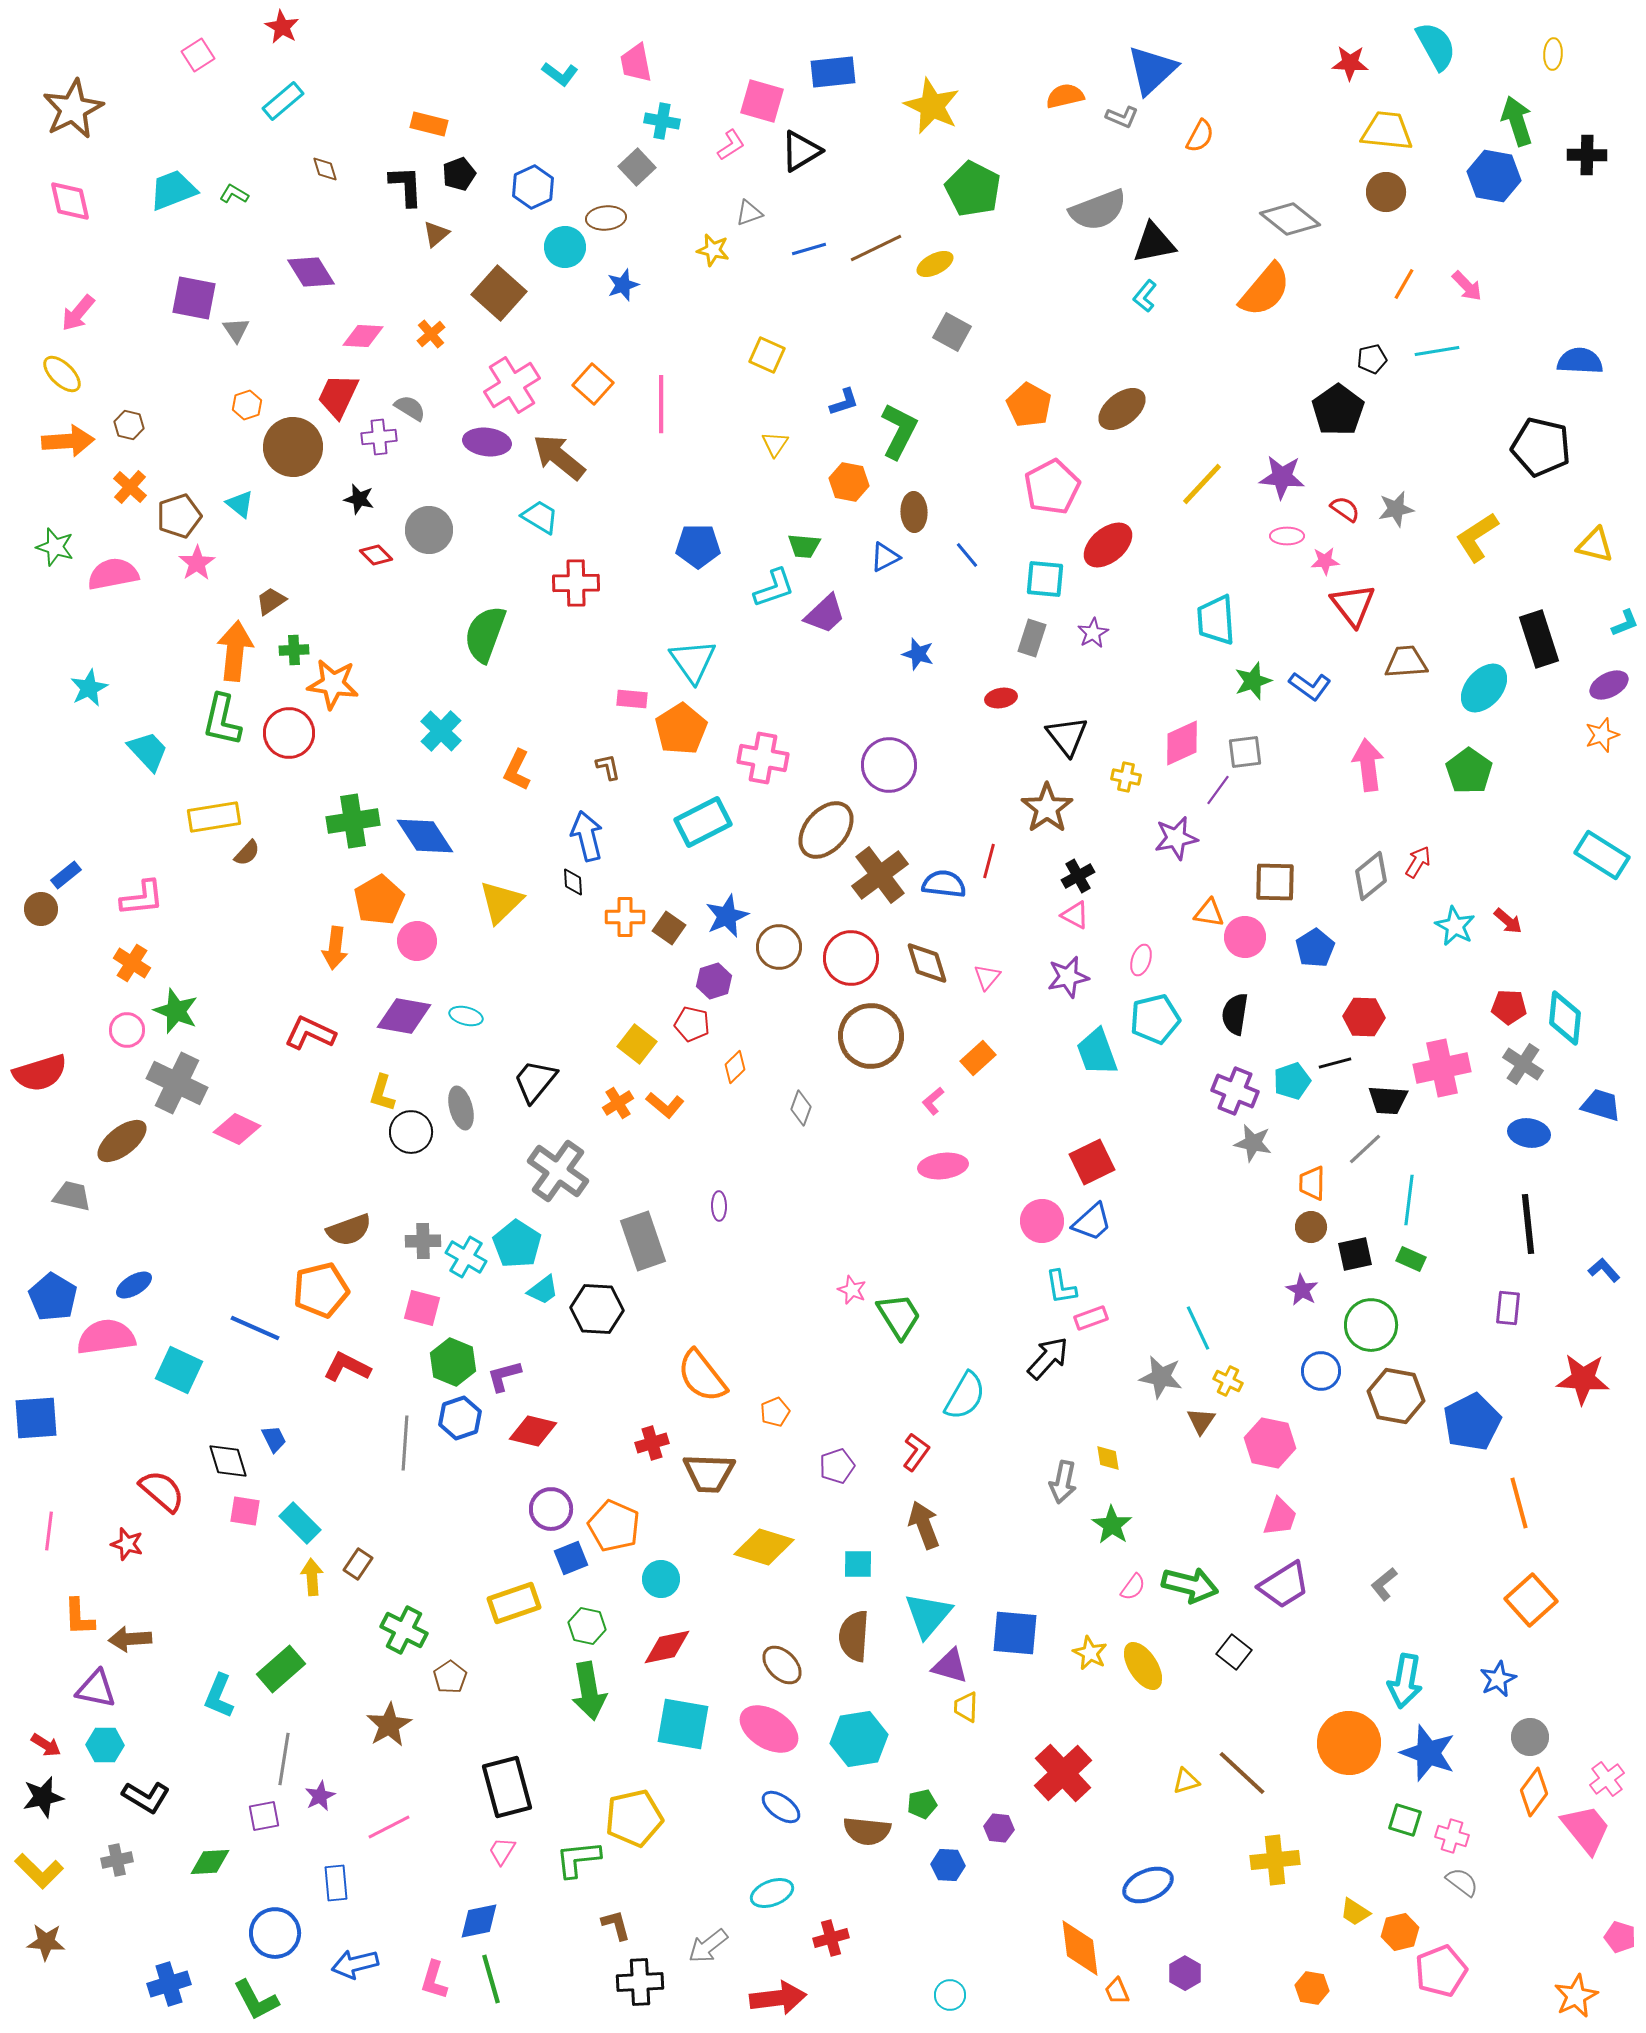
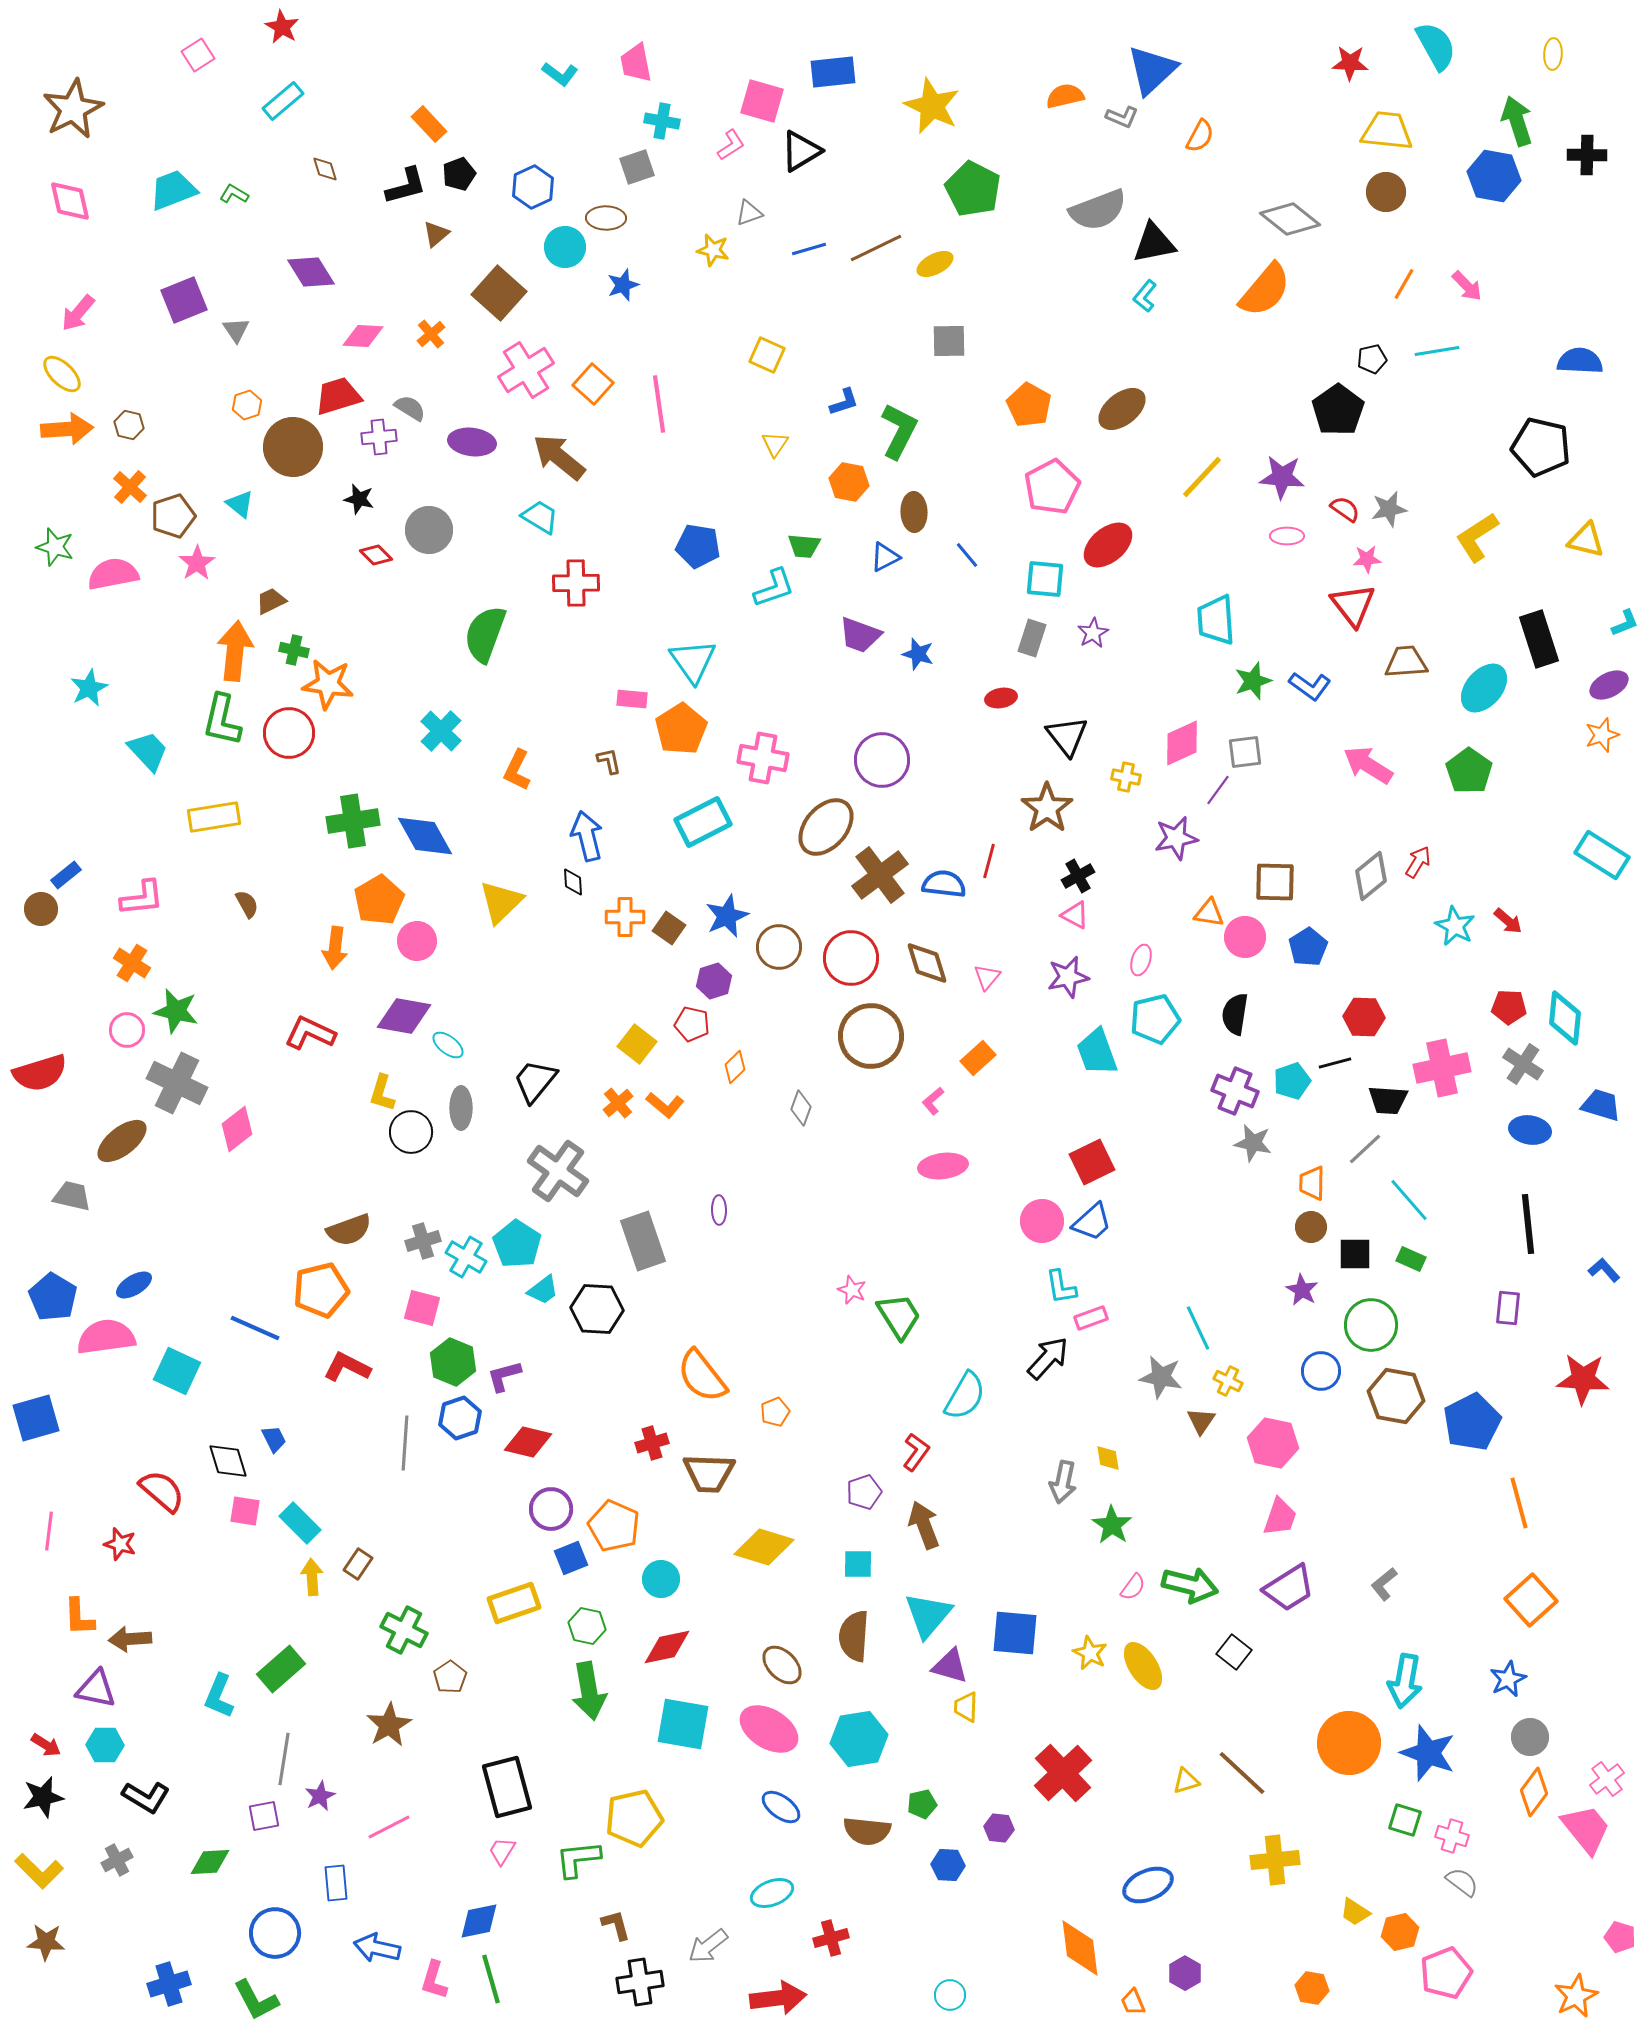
orange rectangle at (429, 124): rotated 33 degrees clockwise
gray square at (637, 167): rotated 24 degrees clockwise
black L-shape at (406, 186): rotated 78 degrees clockwise
brown ellipse at (606, 218): rotated 6 degrees clockwise
purple square at (194, 298): moved 10 px left, 2 px down; rotated 33 degrees counterclockwise
gray square at (952, 332): moved 3 px left, 9 px down; rotated 30 degrees counterclockwise
pink cross at (512, 385): moved 14 px right, 15 px up
red trapezoid at (338, 396): rotated 48 degrees clockwise
pink line at (661, 404): moved 2 px left; rotated 8 degrees counterclockwise
orange arrow at (68, 441): moved 1 px left, 12 px up
purple ellipse at (487, 442): moved 15 px left
yellow line at (1202, 484): moved 7 px up
gray star at (1396, 509): moved 7 px left
brown pentagon at (179, 516): moved 6 px left
yellow triangle at (1595, 545): moved 9 px left, 5 px up
blue pentagon at (698, 546): rotated 9 degrees clockwise
pink star at (1325, 561): moved 42 px right, 2 px up
brown trapezoid at (271, 601): rotated 8 degrees clockwise
purple trapezoid at (825, 614): moved 35 px right, 21 px down; rotated 63 degrees clockwise
green cross at (294, 650): rotated 16 degrees clockwise
orange star at (333, 684): moved 5 px left
purple circle at (889, 765): moved 7 px left, 5 px up
pink arrow at (1368, 765): rotated 51 degrees counterclockwise
brown L-shape at (608, 767): moved 1 px right, 6 px up
brown ellipse at (826, 830): moved 3 px up
blue diamond at (425, 836): rotated 4 degrees clockwise
brown semicircle at (247, 853): moved 51 px down; rotated 72 degrees counterclockwise
blue pentagon at (1315, 948): moved 7 px left, 1 px up
green star at (176, 1011): rotated 9 degrees counterclockwise
cyan ellipse at (466, 1016): moved 18 px left, 29 px down; rotated 24 degrees clockwise
orange cross at (618, 1103): rotated 8 degrees counterclockwise
gray ellipse at (461, 1108): rotated 15 degrees clockwise
pink diamond at (237, 1129): rotated 63 degrees counterclockwise
blue ellipse at (1529, 1133): moved 1 px right, 3 px up
cyan line at (1409, 1200): rotated 48 degrees counterclockwise
purple ellipse at (719, 1206): moved 4 px down
gray cross at (423, 1241): rotated 16 degrees counterclockwise
black square at (1355, 1254): rotated 12 degrees clockwise
cyan square at (179, 1370): moved 2 px left, 1 px down
blue square at (36, 1418): rotated 12 degrees counterclockwise
red diamond at (533, 1431): moved 5 px left, 11 px down
pink hexagon at (1270, 1443): moved 3 px right
purple pentagon at (837, 1466): moved 27 px right, 26 px down
red star at (127, 1544): moved 7 px left
purple trapezoid at (1284, 1585): moved 5 px right, 3 px down
blue star at (1498, 1679): moved 10 px right
gray cross at (117, 1860): rotated 16 degrees counterclockwise
blue arrow at (355, 1964): moved 22 px right, 16 px up; rotated 27 degrees clockwise
pink pentagon at (1441, 1971): moved 5 px right, 2 px down
black cross at (640, 1982): rotated 6 degrees counterclockwise
orange trapezoid at (1117, 1991): moved 16 px right, 11 px down
